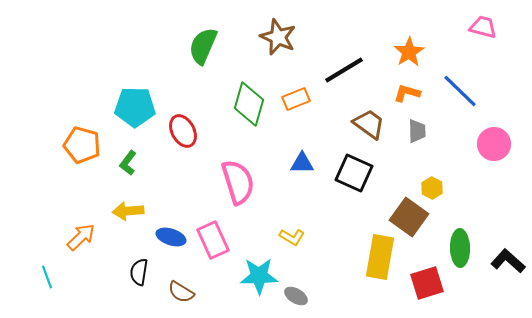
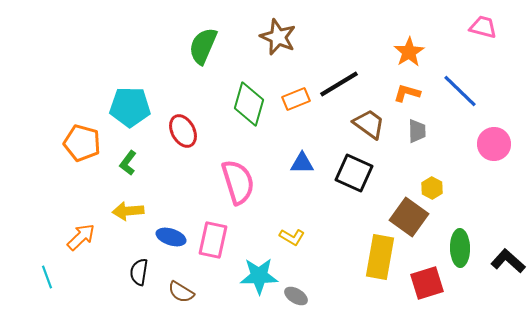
black line: moved 5 px left, 14 px down
cyan pentagon: moved 5 px left
orange pentagon: moved 2 px up
pink rectangle: rotated 36 degrees clockwise
